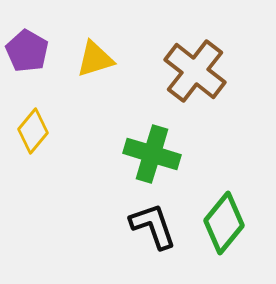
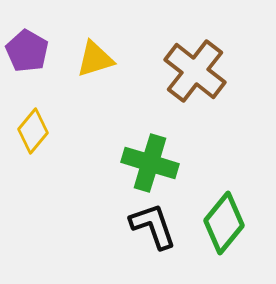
green cross: moved 2 px left, 9 px down
